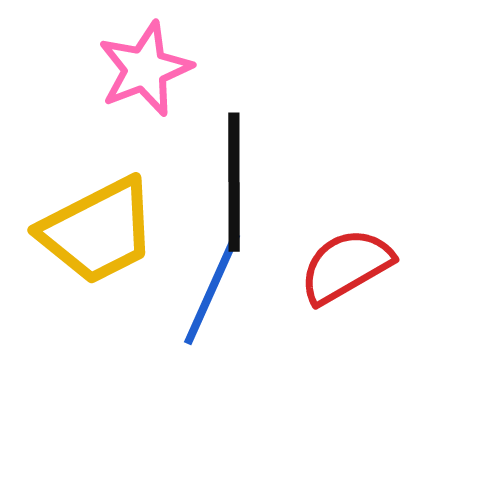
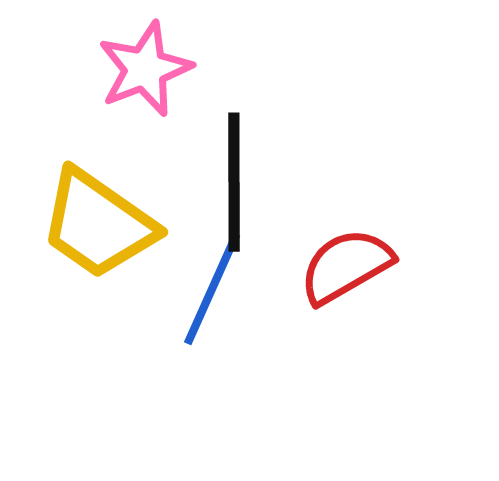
yellow trapezoid: moved 7 px up; rotated 62 degrees clockwise
